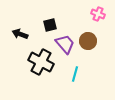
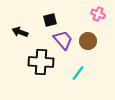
black square: moved 5 px up
black arrow: moved 2 px up
purple trapezoid: moved 2 px left, 4 px up
black cross: rotated 25 degrees counterclockwise
cyan line: moved 3 px right, 1 px up; rotated 21 degrees clockwise
